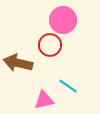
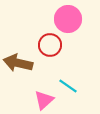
pink circle: moved 5 px right, 1 px up
pink triangle: rotated 30 degrees counterclockwise
